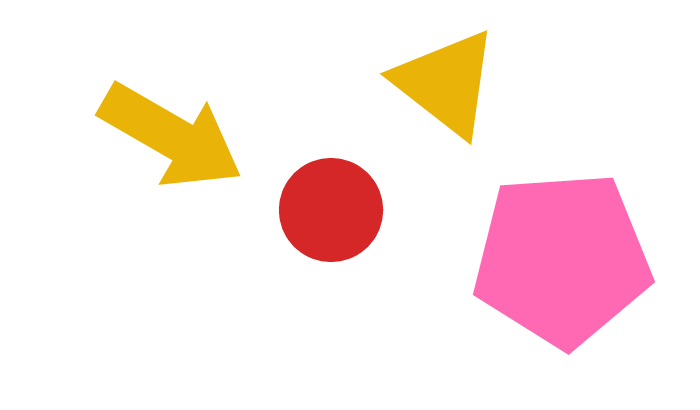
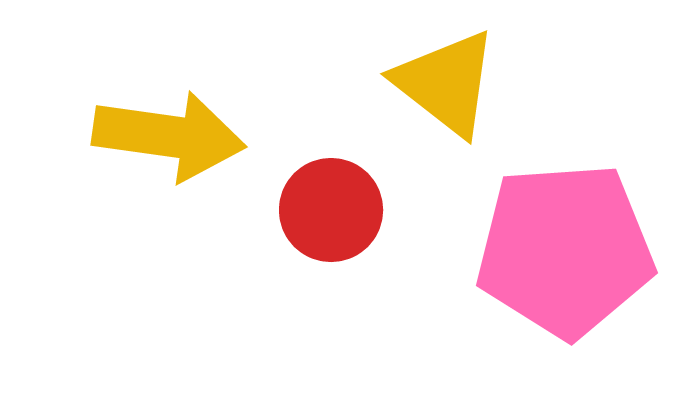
yellow arrow: moved 2 px left; rotated 22 degrees counterclockwise
pink pentagon: moved 3 px right, 9 px up
